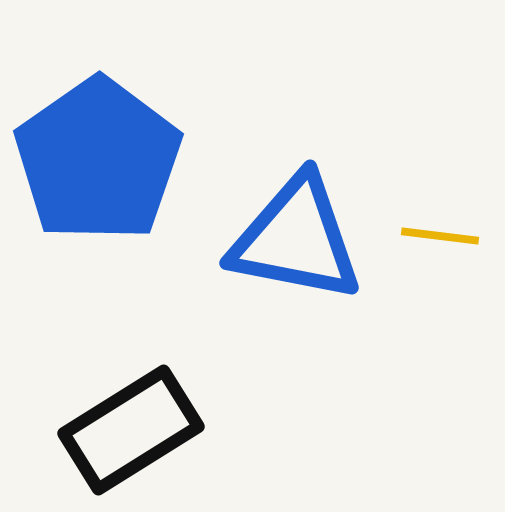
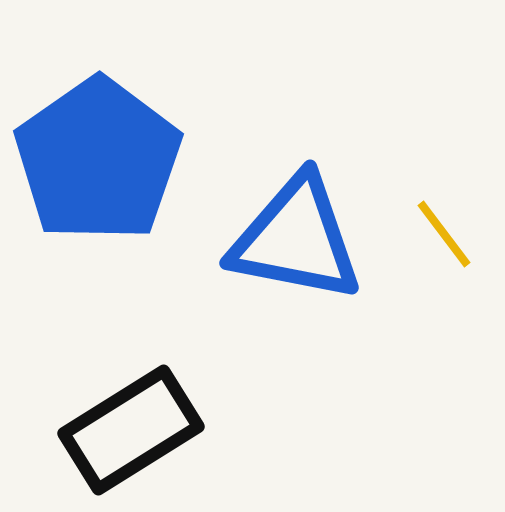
yellow line: moved 4 px right, 2 px up; rotated 46 degrees clockwise
